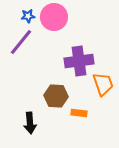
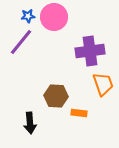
purple cross: moved 11 px right, 10 px up
